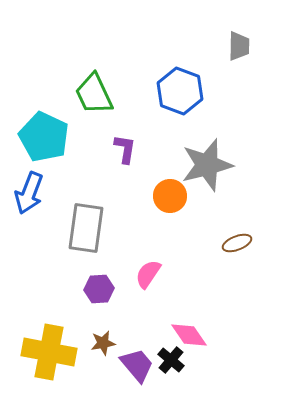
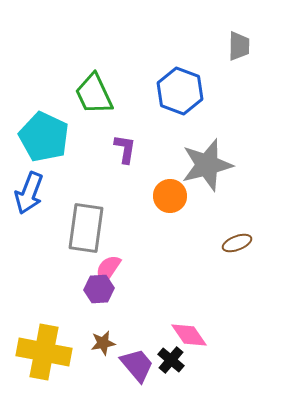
pink semicircle: moved 40 px left, 5 px up
yellow cross: moved 5 px left
